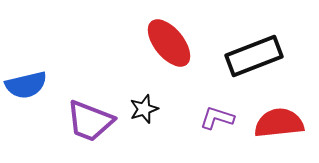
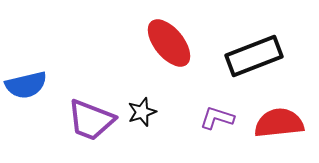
black star: moved 2 px left, 3 px down
purple trapezoid: moved 1 px right, 1 px up
